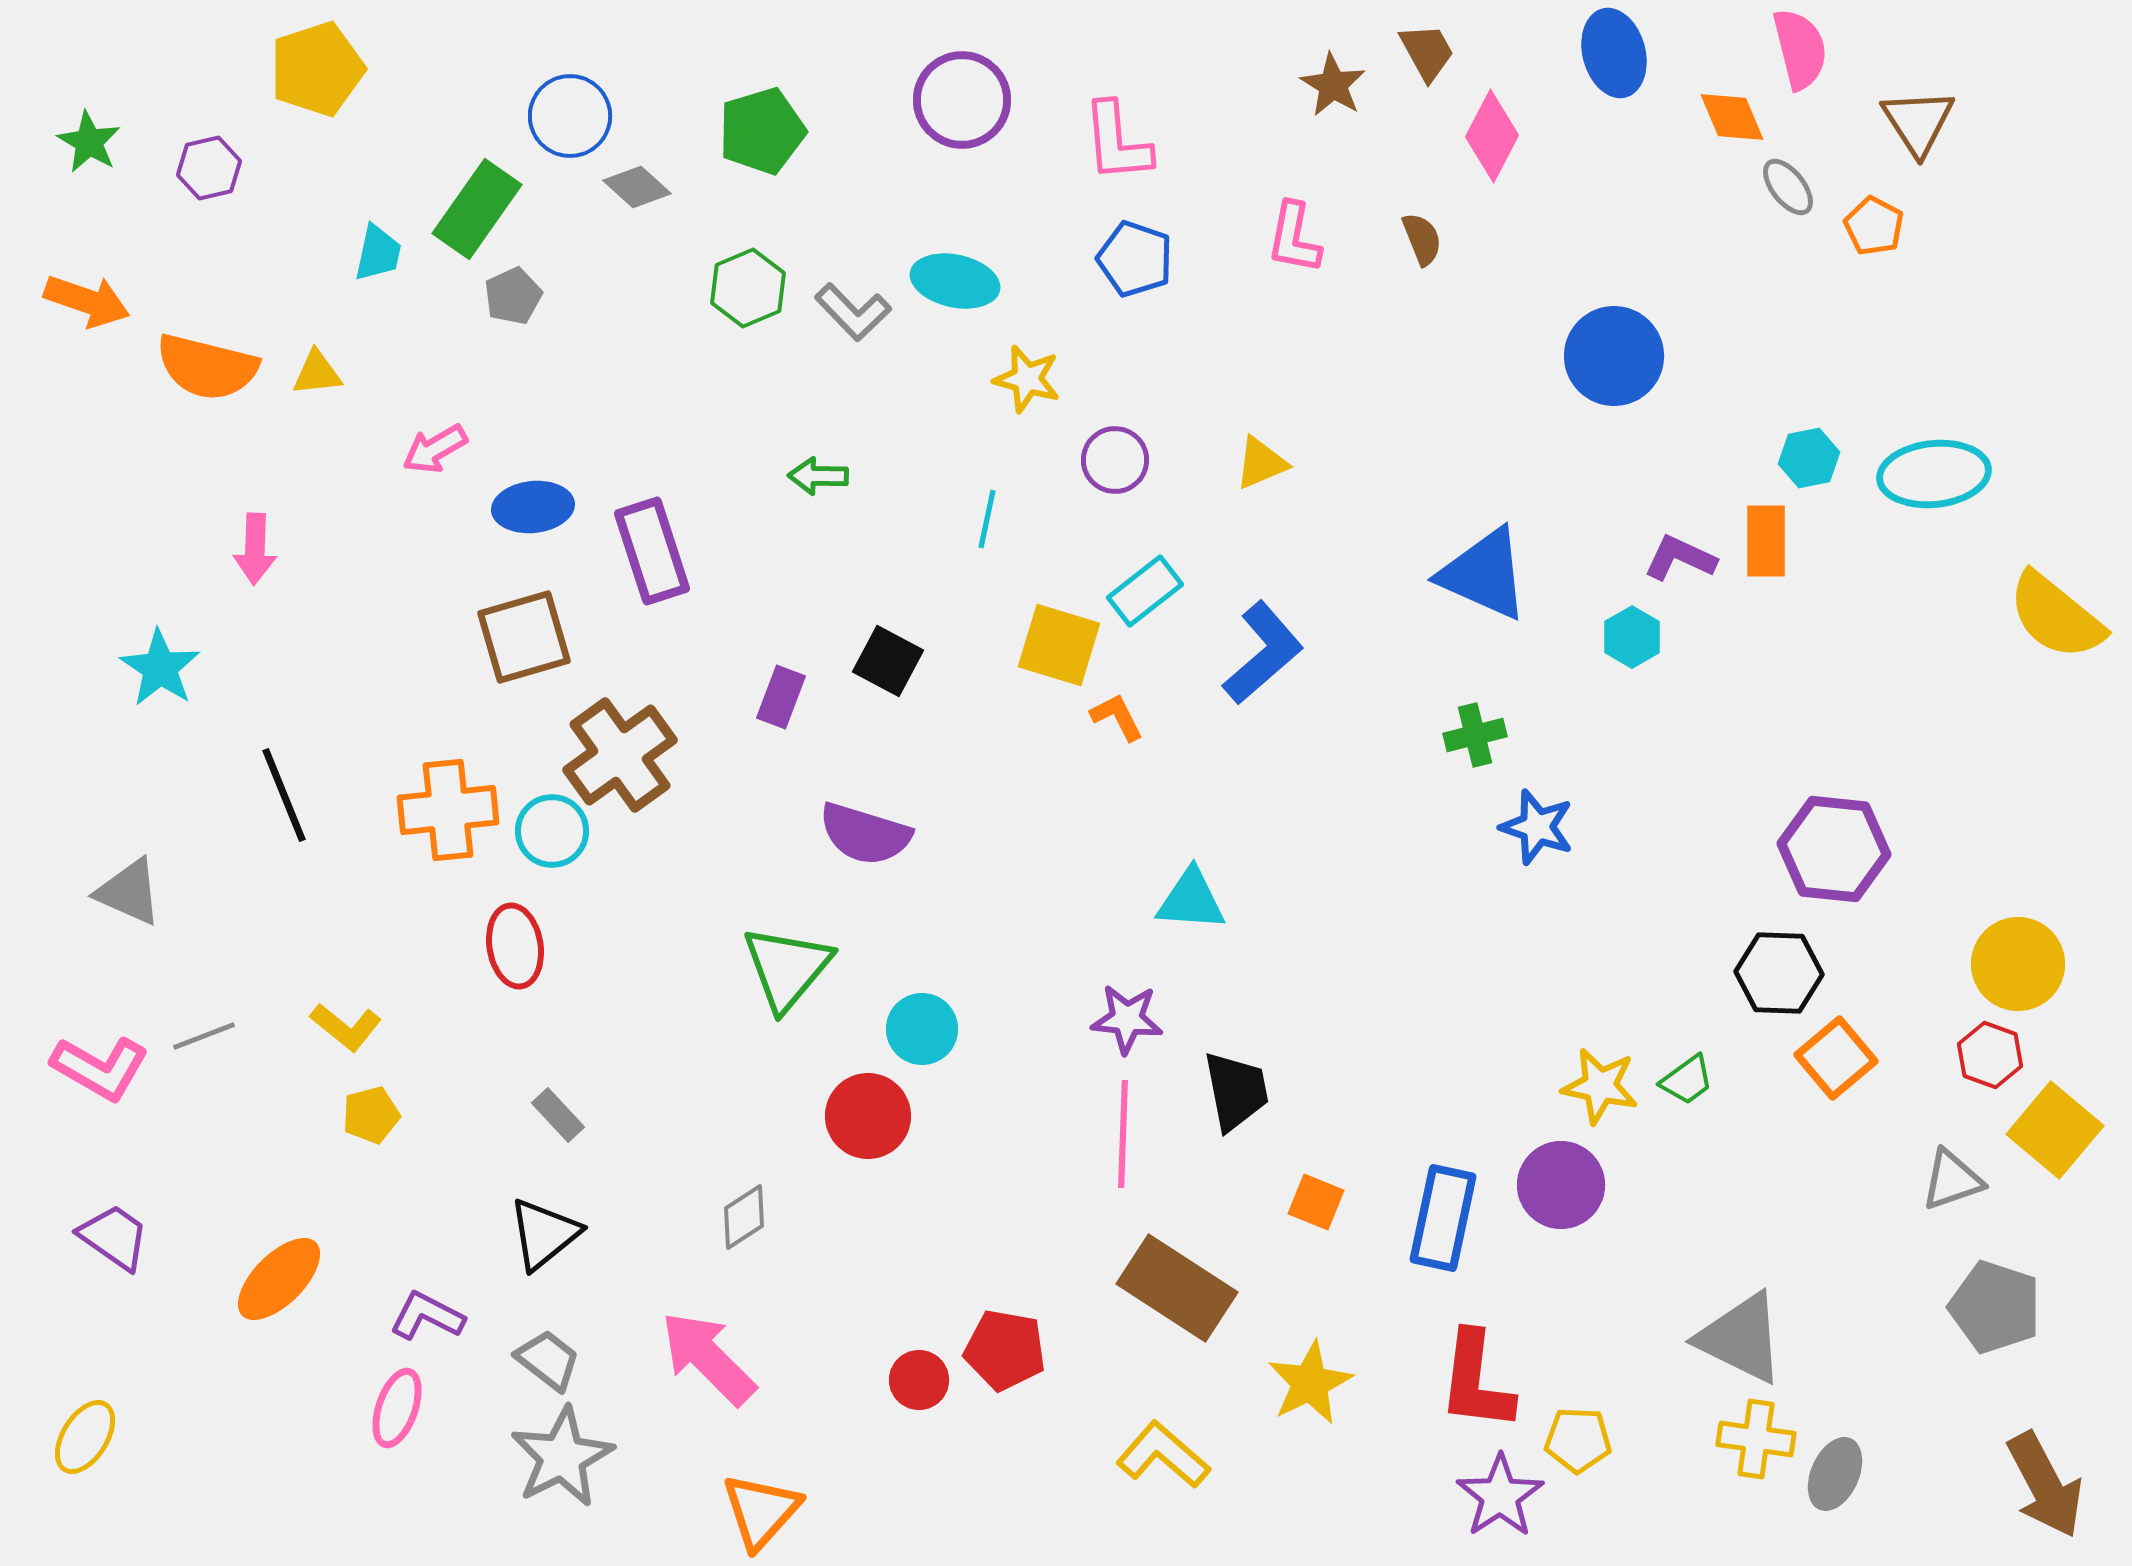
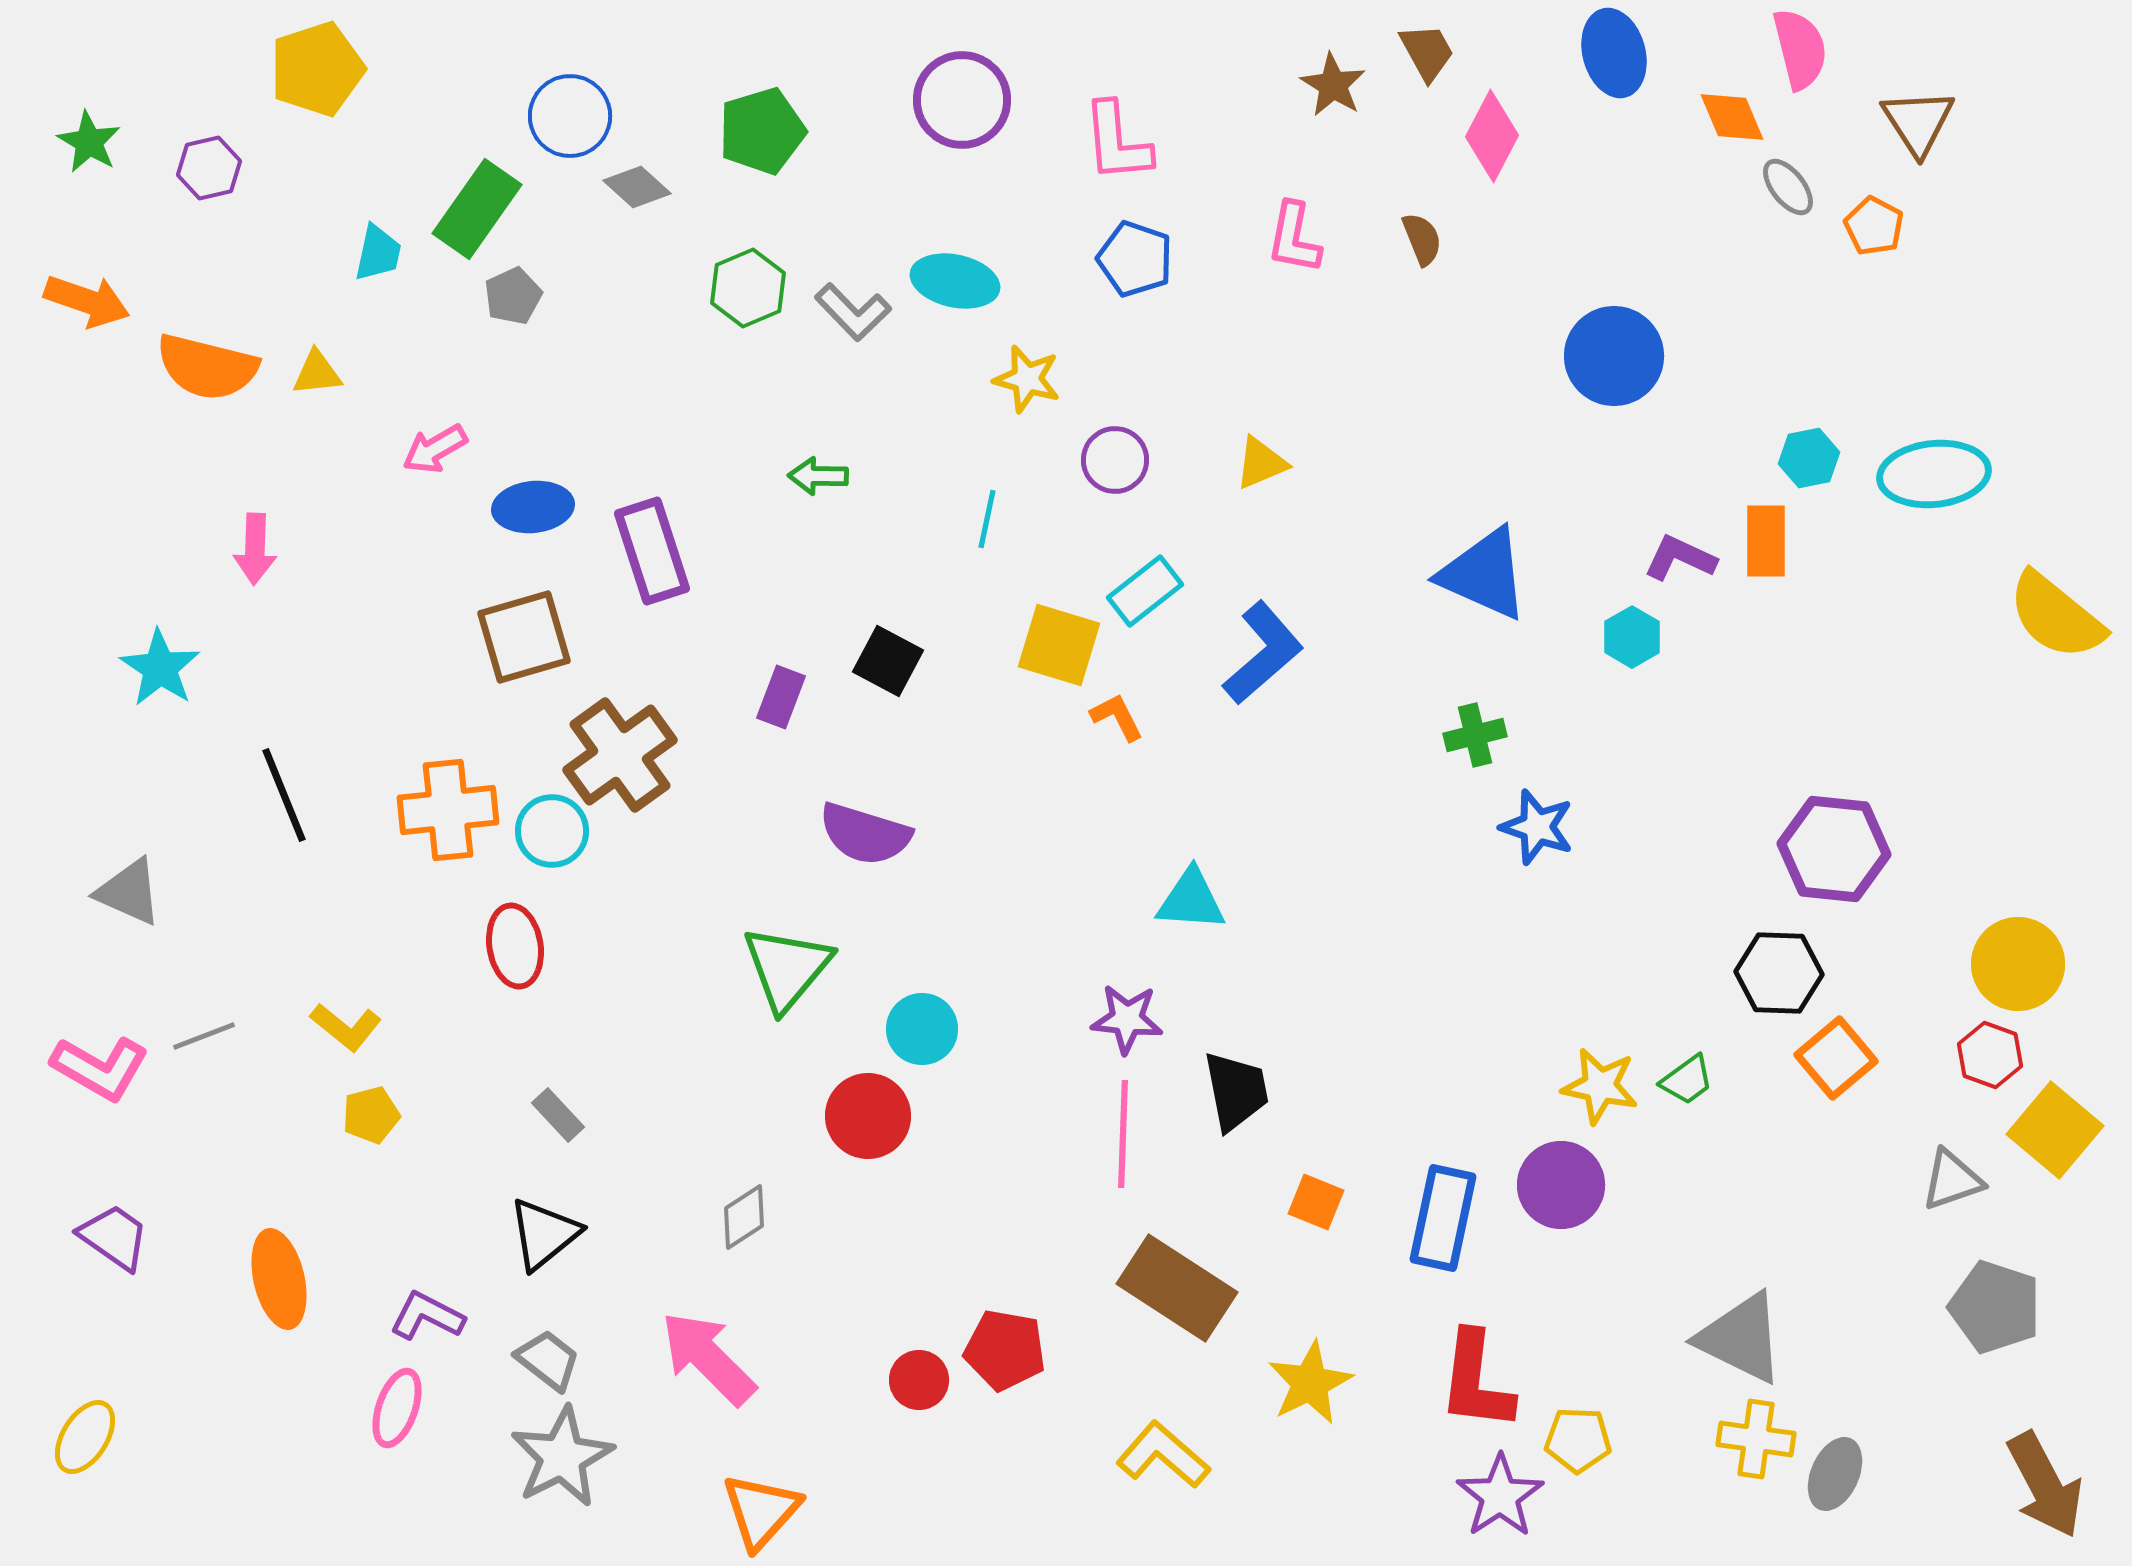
orange ellipse at (279, 1279): rotated 58 degrees counterclockwise
